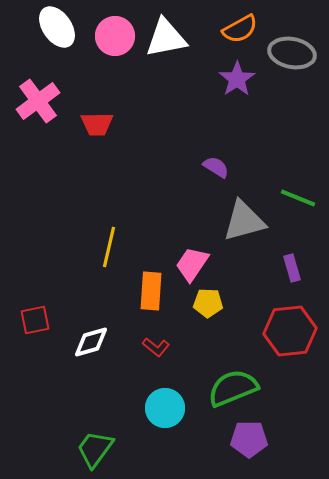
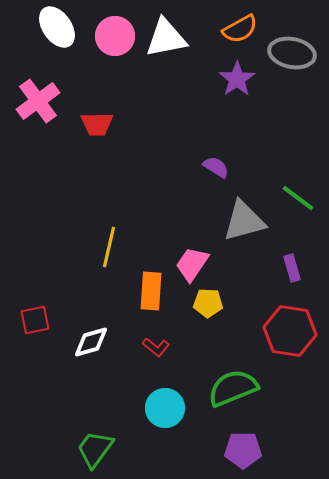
green line: rotated 15 degrees clockwise
red hexagon: rotated 15 degrees clockwise
purple pentagon: moved 6 px left, 11 px down
